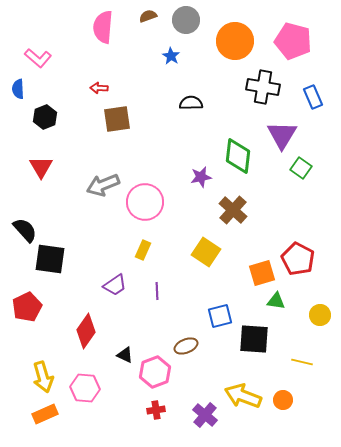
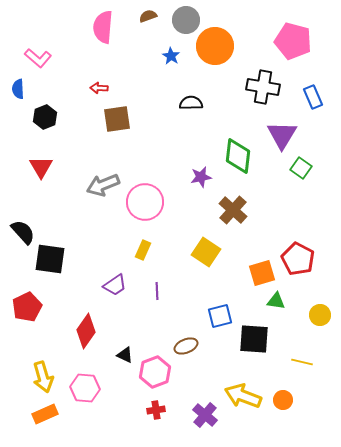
orange circle at (235, 41): moved 20 px left, 5 px down
black semicircle at (25, 230): moved 2 px left, 2 px down
